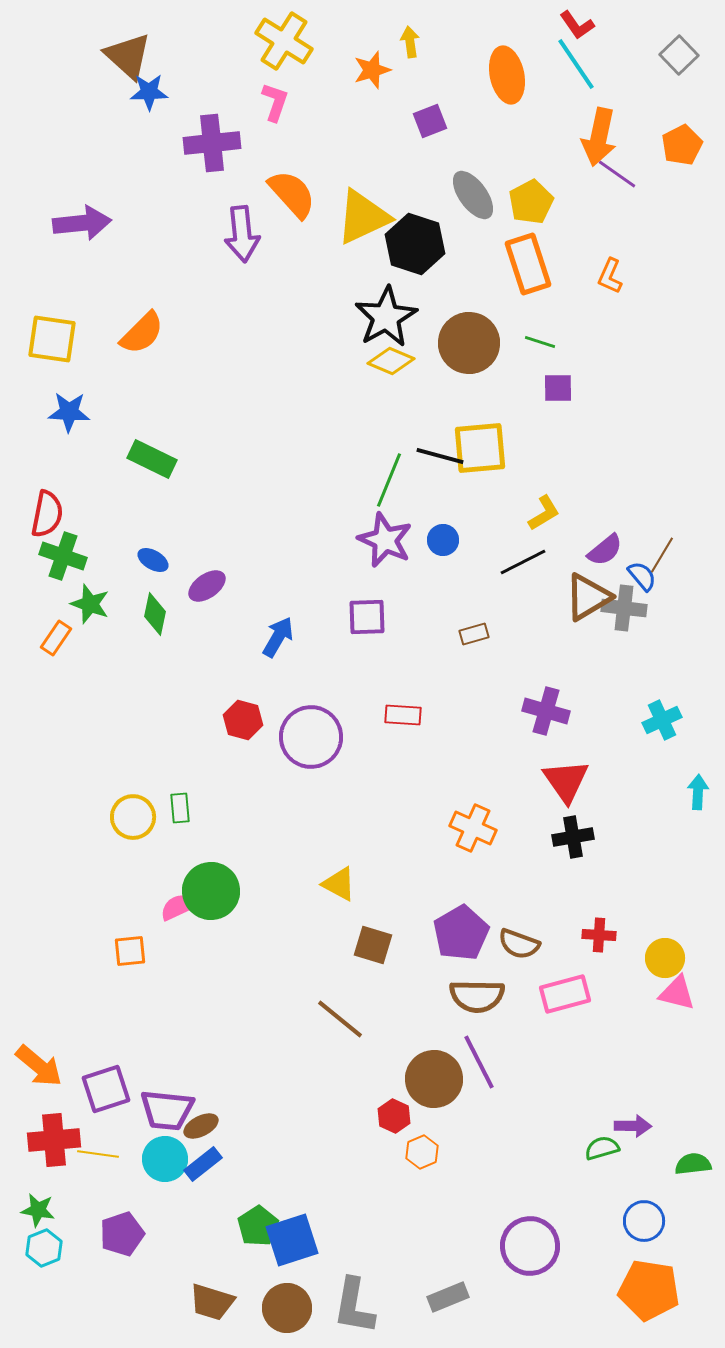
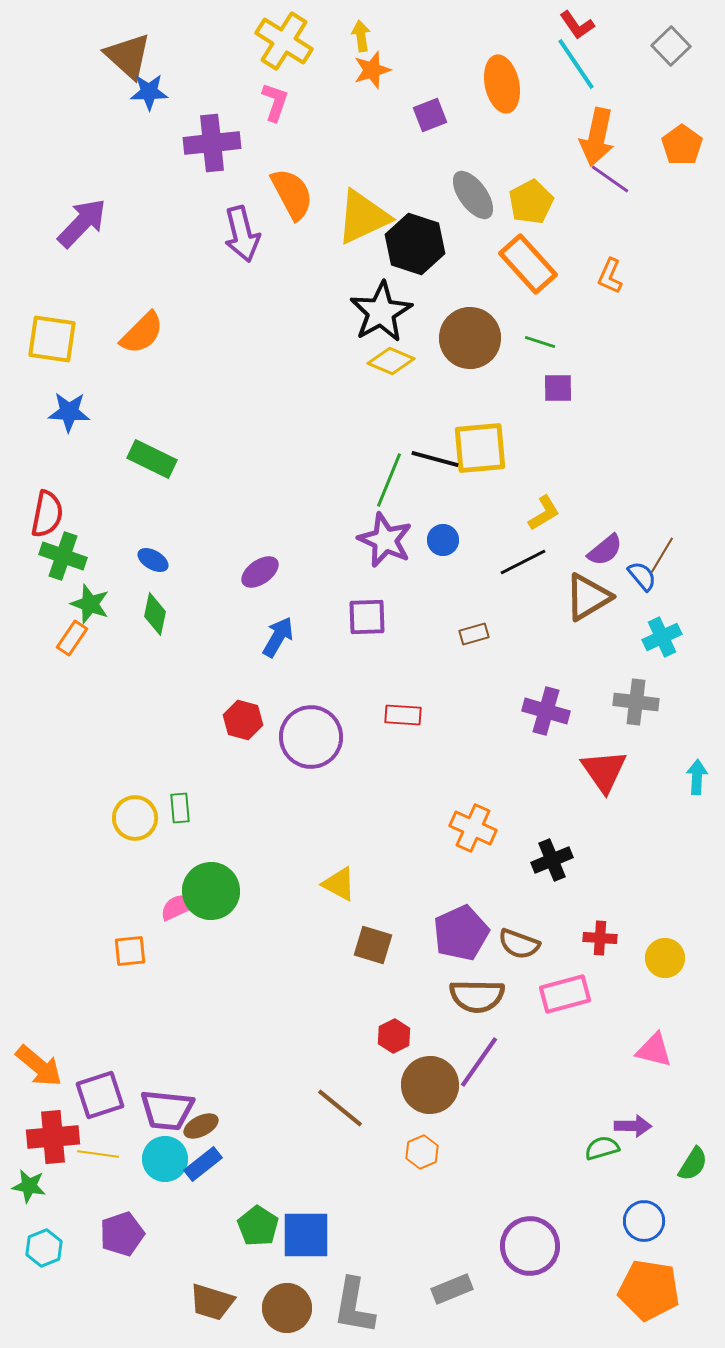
yellow arrow at (410, 42): moved 49 px left, 6 px up
gray square at (679, 55): moved 8 px left, 9 px up
orange ellipse at (507, 75): moved 5 px left, 9 px down
purple square at (430, 121): moved 6 px up
orange arrow at (599, 137): moved 2 px left
orange pentagon at (682, 145): rotated 9 degrees counterclockwise
purple line at (617, 174): moved 7 px left, 5 px down
orange semicircle at (292, 194): rotated 14 degrees clockwise
purple arrow at (82, 223): rotated 40 degrees counterclockwise
purple arrow at (242, 234): rotated 8 degrees counterclockwise
orange rectangle at (528, 264): rotated 24 degrees counterclockwise
black star at (386, 317): moved 5 px left, 5 px up
brown circle at (469, 343): moved 1 px right, 5 px up
black line at (440, 456): moved 5 px left, 3 px down
purple ellipse at (207, 586): moved 53 px right, 14 px up
gray cross at (624, 608): moved 12 px right, 94 px down
orange rectangle at (56, 638): moved 16 px right
cyan cross at (662, 720): moved 83 px up
red triangle at (566, 781): moved 38 px right, 10 px up
cyan arrow at (698, 792): moved 1 px left, 15 px up
yellow circle at (133, 817): moved 2 px right, 1 px down
black cross at (573, 837): moved 21 px left, 23 px down; rotated 12 degrees counterclockwise
purple pentagon at (461, 933): rotated 6 degrees clockwise
red cross at (599, 935): moved 1 px right, 3 px down
pink triangle at (677, 993): moved 23 px left, 57 px down
brown line at (340, 1019): moved 89 px down
purple line at (479, 1062): rotated 62 degrees clockwise
brown circle at (434, 1079): moved 4 px left, 6 px down
purple square at (106, 1089): moved 6 px left, 6 px down
red hexagon at (394, 1116): moved 80 px up; rotated 8 degrees clockwise
red cross at (54, 1140): moved 1 px left, 3 px up
green semicircle at (693, 1164): rotated 129 degrees clockwise
green star at (38, 1210): moved 9 px left, 24 px up
green pentagon at (258, 1226): rotated 6 degrees counterclockwise
blue square at (292, 1240): moved 14 px right, 5 px up; rotated 18 degrees clockwise
gray rectangle at (448, 1297): moved 4 px right, 8 px up
